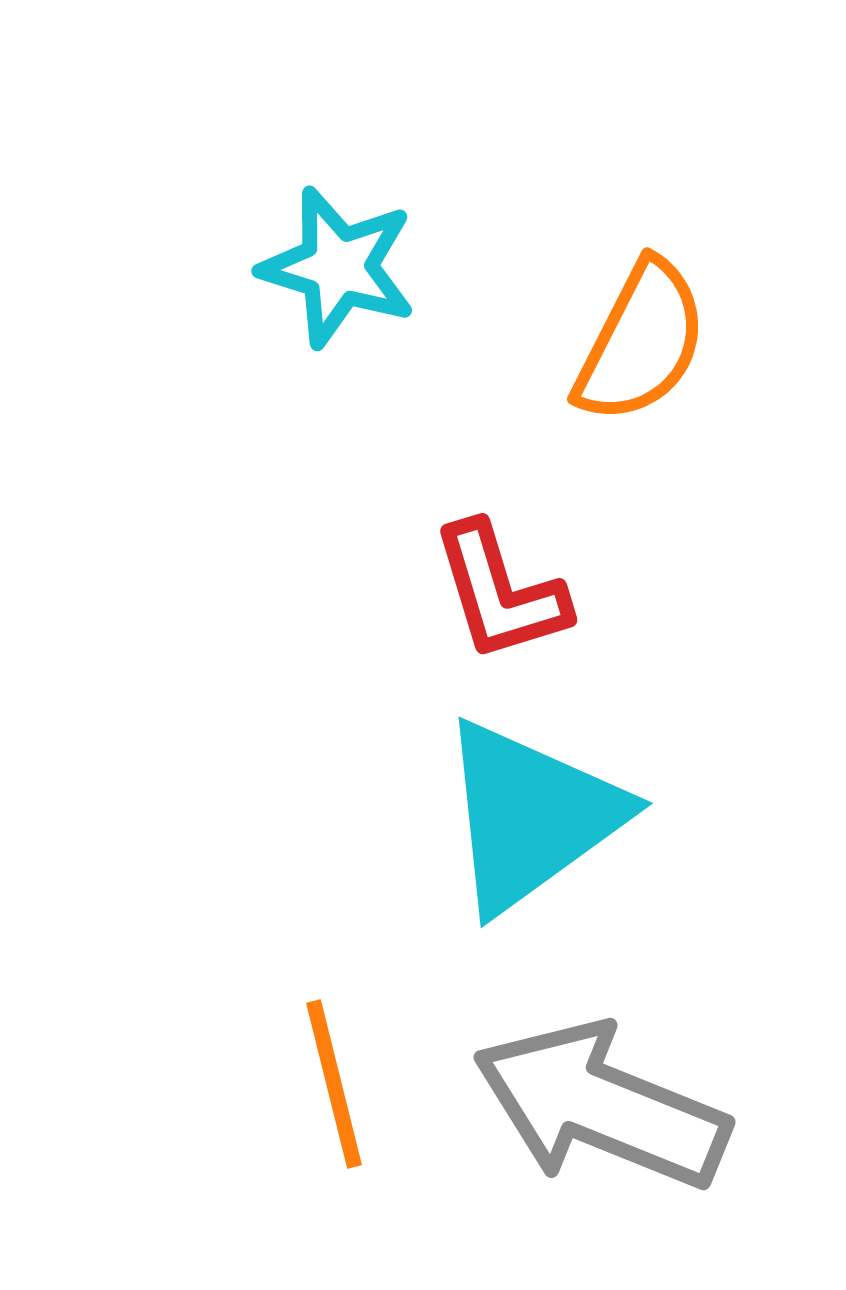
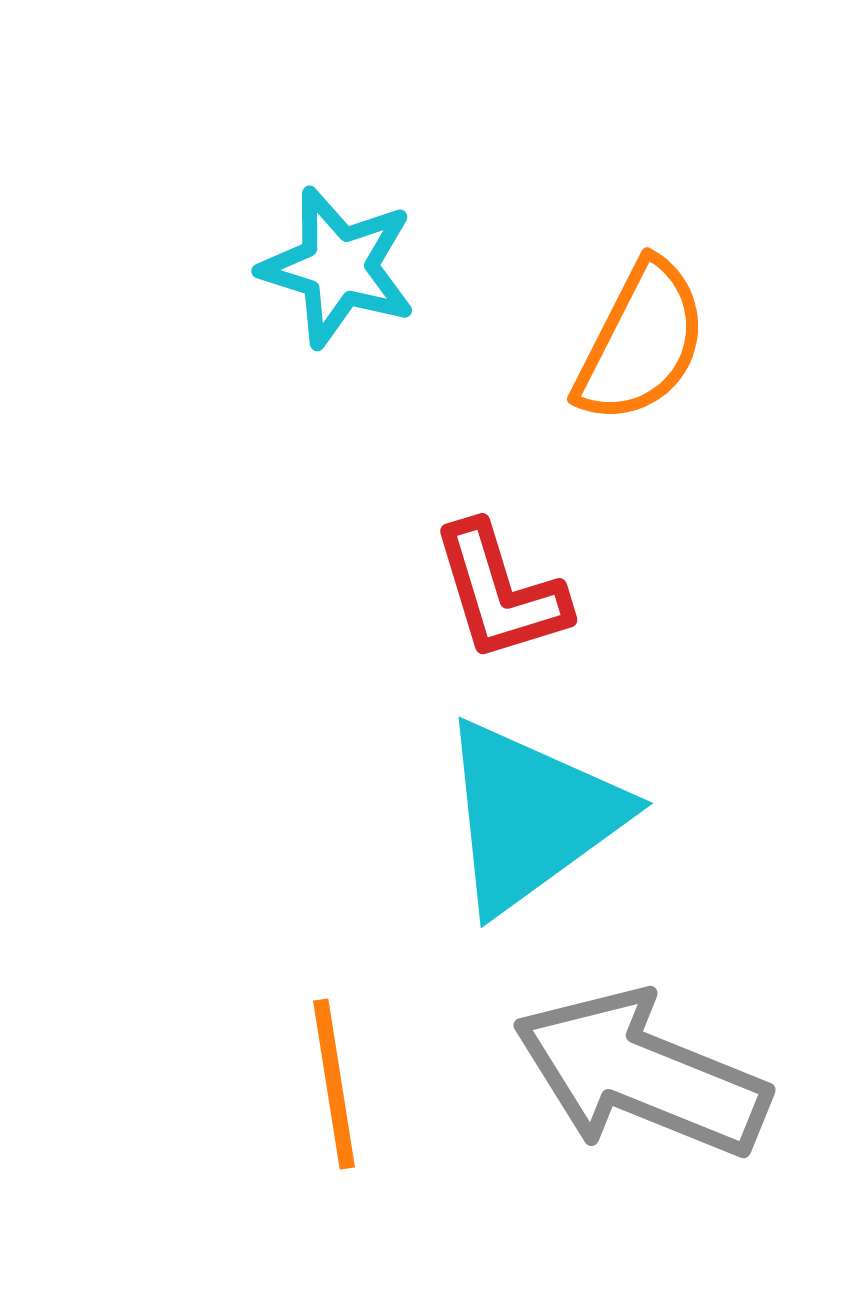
orange line: rotated 5 degrees clockwise
gray arrow: moved 40 px right, 32 px up
